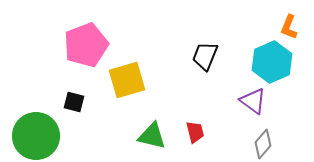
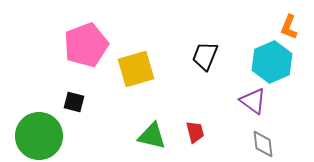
yellow square: moved 9 px right, 11 px up
green circle: moved 3 px right
gray diamond: rotated 48 degrees counterclockwise
